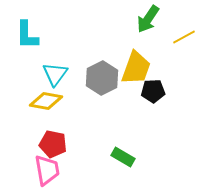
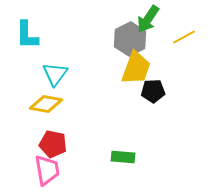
gray hexagon: moved 28 px right, 39 px up
yellow diamond: moved 3 px down
green rectangle: rotated 25 degrees counterclockwise
